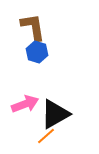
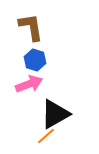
brown L-shape: moved 2 px left
blue hexagon: moved 2 px left, 8 px down
pink arrow: moved 4 px right, 20 px up
